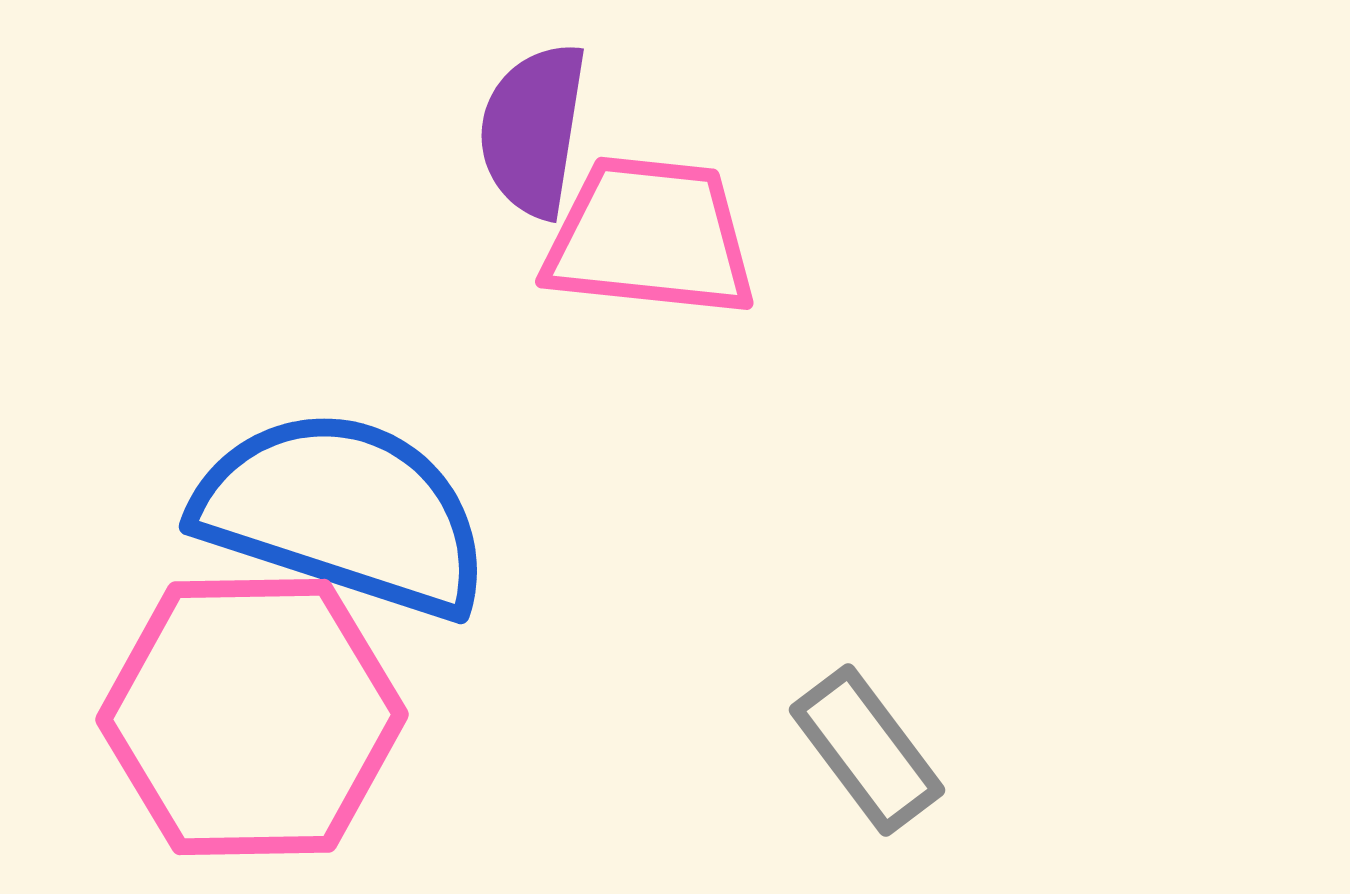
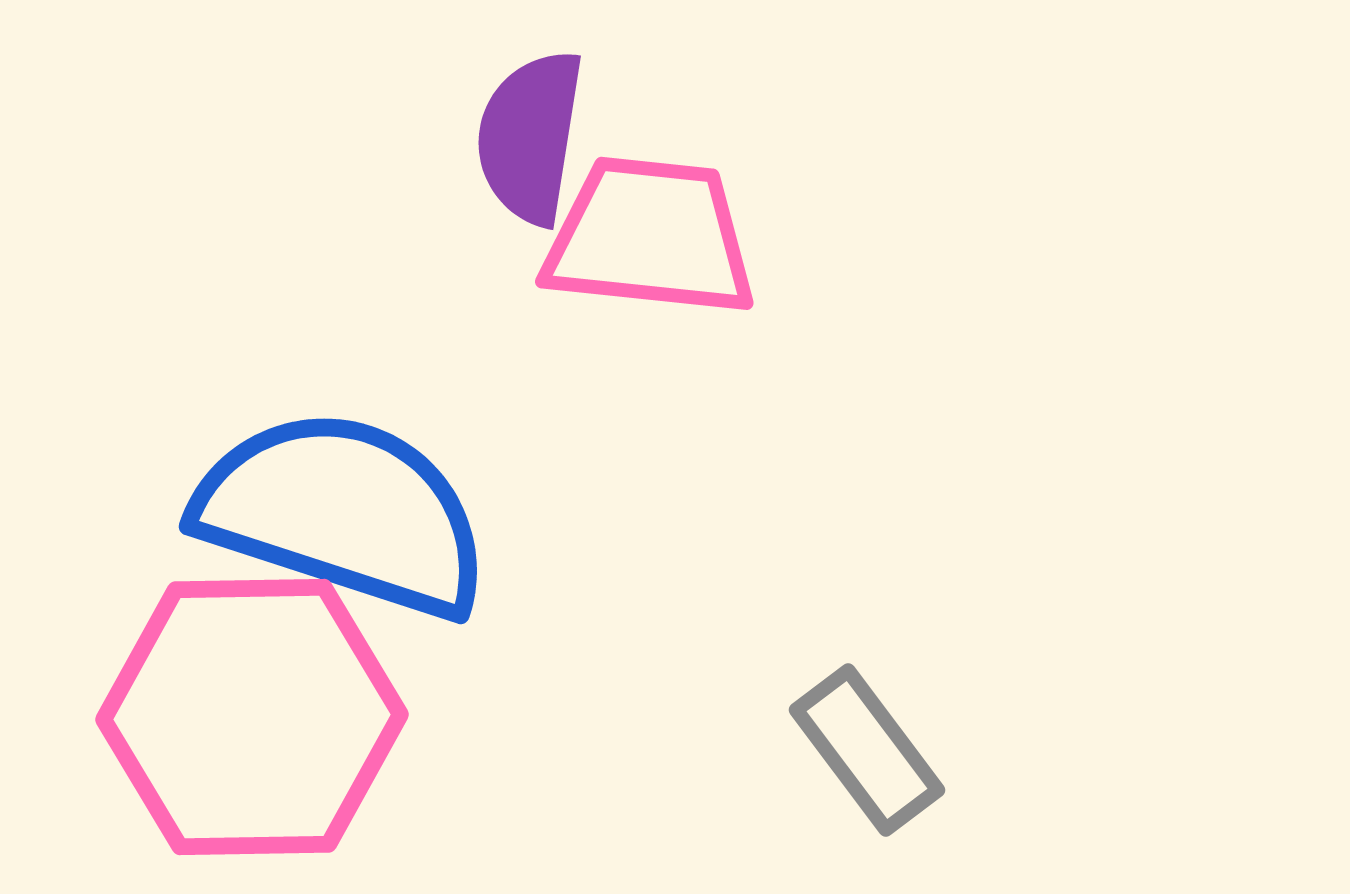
purple semicircle: moved 3 px left, 7 px down
